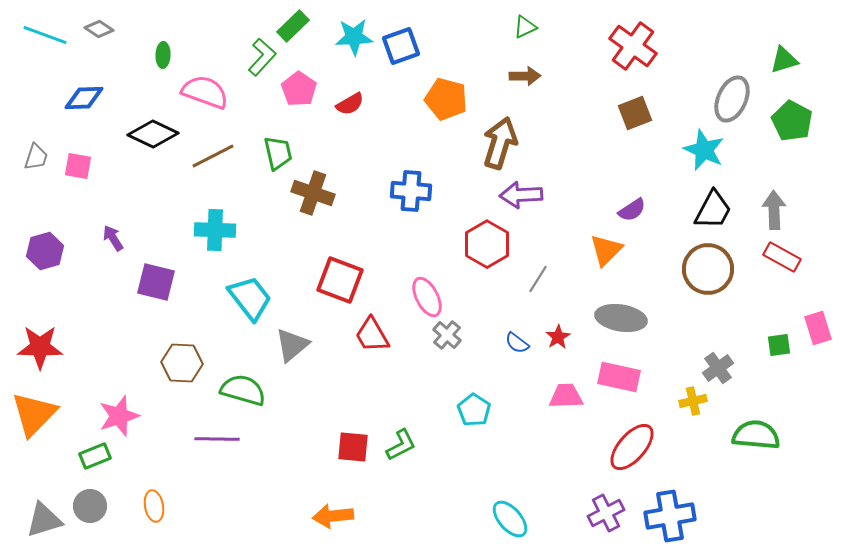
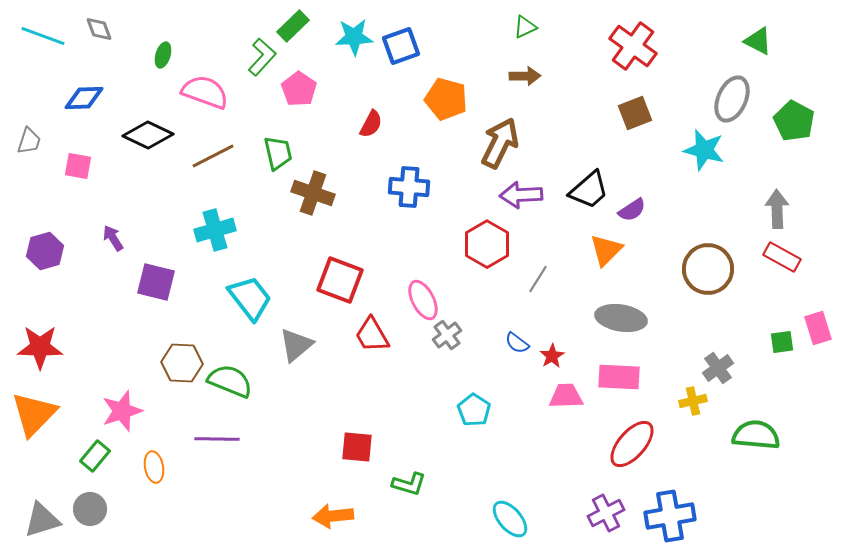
gray diamond at (99, 29): rotated 36 degrees clockwise
cyan line at (45, 35): moved 2 px left, 1 px down
green ellipse at (163, 55): rotated 15 degrees clockwise
green triangle at (784, 60): moved 26 px left, 19 px up; rotated 44 degrees clockwise
red semicircle at (350, 104): moved 21 px right, 20 px down; rotated 32 degrees counterclockwise
green pentagon at (792, 121): moved 2 px right
black diamond at (153, 134): moved 5 px left, 1 px down
brown arrow at (500, 143): rotated 9 degrees clockwise
cyan star at (704, 150): rotated 9 degrees counterclockwise
gray trapezoid at (36, 157): moved 7 px left, 16 px up
blue cross at (411, 191): moved 2 px left, 4 px up
black trapezoid at (713, 210): moved 124 px left, 20 px up; rotated 21 degrees clockwise
gray arrow at (774, 210): moved 3 px right, 1 px up
cyan cross at (215, 230): rotated 18 degrees counterclockwise
pink ellipse at (427, 297): moved 4 px left, 3 px down
gray cross at (447, 335): rotated 12 degrees clockwise
red star at (558, 337): moved 6 px left, 19 px down
gray triangle at (292, 345): moved 4 px right
green square at (779, 345): moved 3 px right, 3 px up
pink rectangle at (619, 377): rotated 9 degrees counterclockwise
green semicircle at (243, 390): moved 13 px left, 9 px up; rotated 6 degrees clockwise
pink star at (119, 416): moved 3 px right, 5 px up
green L-shape at (401, 445): moved 8 px right, 39 px down; rotated 44 degrees clockwise
red square at (353, 447): moved 4 px right
red ellipse at (632, 447): moved 3 px up
green rectangle at (95, 456): rotated 28 degrees counterclockwise
gray circle at (90, 506): moved 3 px down
orange ellipse at (154, 506): moved 39 px up
gray triangle at (44, 520): moved 2 px left
